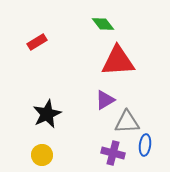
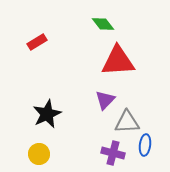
purple triangle: rotated 15 degrees counterclockwise
yellow circle: moved 3 px left, 1 px up
